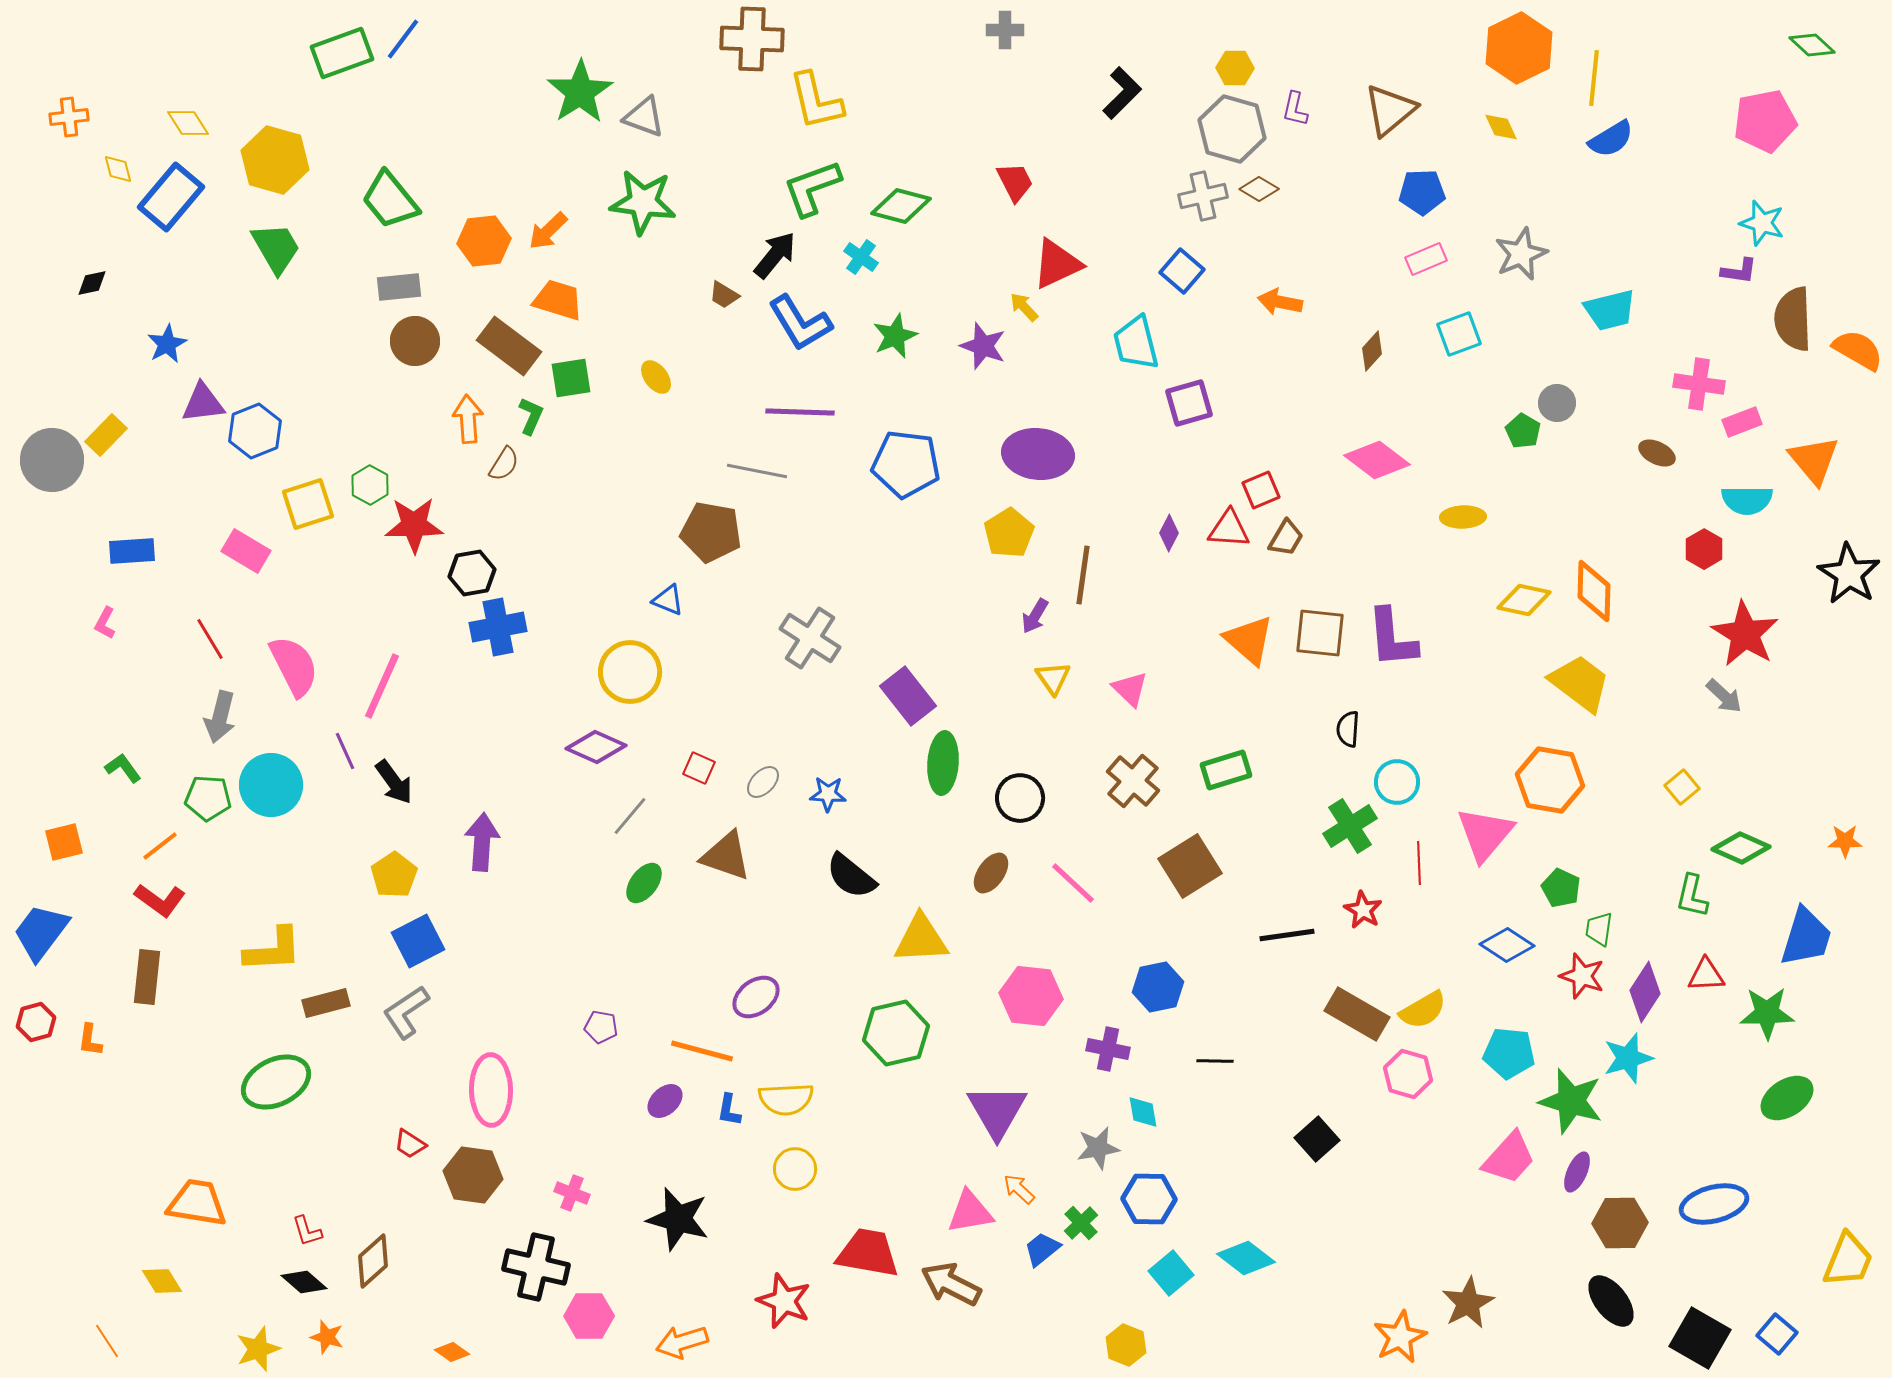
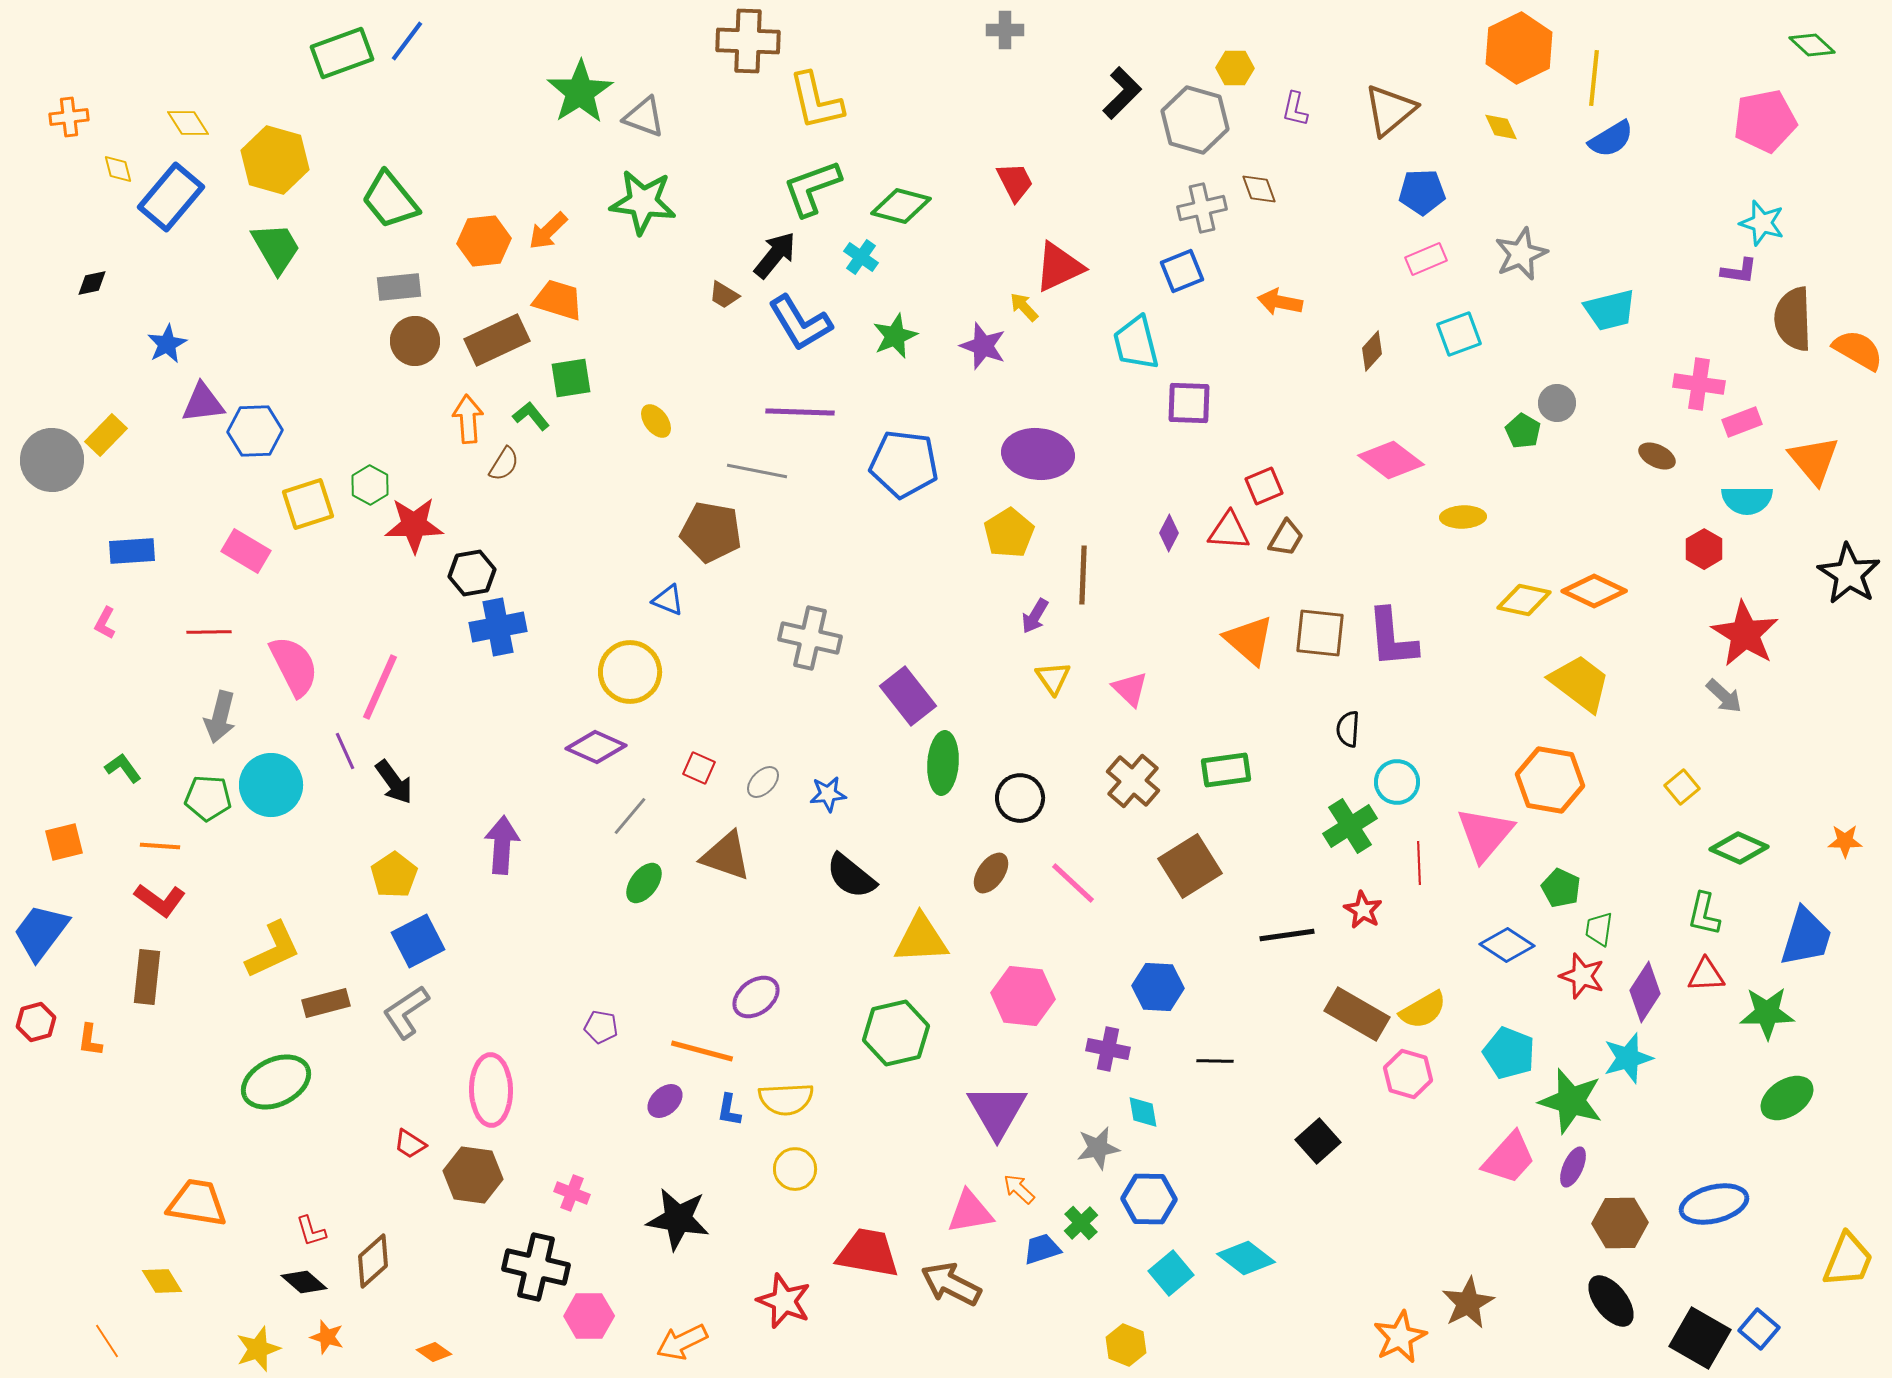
blue line at (403, 39): moved 4 px right, 2 px down
brown cross at (752, 39): moved 4 px left, 2 px down
gray hexagon at (1232, 129): moved 37 px left, 9 px up
brown diamond at (1259, 189): rotated 39 degrees clockwise
gray cross at (1203, 196): moved 1 px left, 12 px down
red triangle at (1057, 264): moved 2 px right, 3 px down
blue square at (1182, 271): rotated 27 degrees clockwise
brown rectangle at (509, 346): moved 12 px left, 6 px up; rotated 62 degrees counterclockwise
yellow ellipse at (656, 377): moved 44 px down
purple square at (1189, 403): rotated 18 degrees clockwise
green L-shape at (531, 416): rotated 63 degrees counterclockwise
blue hexagon at (255, 431): rotated 20 degrees clockwise
brown ellipse at (1657, 453): moved 3 px down
pink diamond at (1377, 460): moved 14 px right
blue pentagon at (906, 464): moved 2 px left
red square at (1261, 490): moved 3 px right, 4 px up
red triangle at (1229, 529): moved 2 px down
brown line at (1083, 575): rotated 6 degrees counterclockwise
orange diamond at (1594, 591): rotated 66 degrees counterclockwise
gray cross at (810, 638): rotated 20 degrees counterclockwise
red line at (210, 639): moved 1 px left, 7 px up; rotated 60 degrees counterclockwise
pink line at (382, 686): moved 2 px left, 1 px down
green rectangle at (1226, 770): rotated 9 degrees clockwise
blue star at (828, 794): rotated 9 degrees counterclockwise
purple arrow at (482, 842): moved 20 px right, 3 px down
orange line at (160, 846): rotated 42 degrees clockwise
green diamond at (1741, 848): moved 2 px left
green L-shape at (1692, 896): moved 12 px right, 18 px down
yellow L-shape at (273, 950): rotated 22 degrees counterclockwise
blue hexagon at (1158, 987): rotated 15 degrees clockwise
pink hexagon at (1031, 996): moved 8 px left
cyan pentagon at (1509, 1053): rotated 15 degrees clockwise
black square at (1317, 1139): moved 1 px right, 2 px down
purple ellipse at (1577, 1172): moved 4 px left, 5 px up
black star at (678, 1219): rotated 6 degrees counterclockwise
red L-shape at (307, 1231): moved 4 px right
blue trapezoid at (1042, 1249): rotated 21 degrees clockwise
blue square at (1777, 1334): moved 18 px left, 5 px up
orange arrow at (682, 1342): rotated 9 degrees counterclockwise
orange diamond at (452, 1352): moved 18 px left
